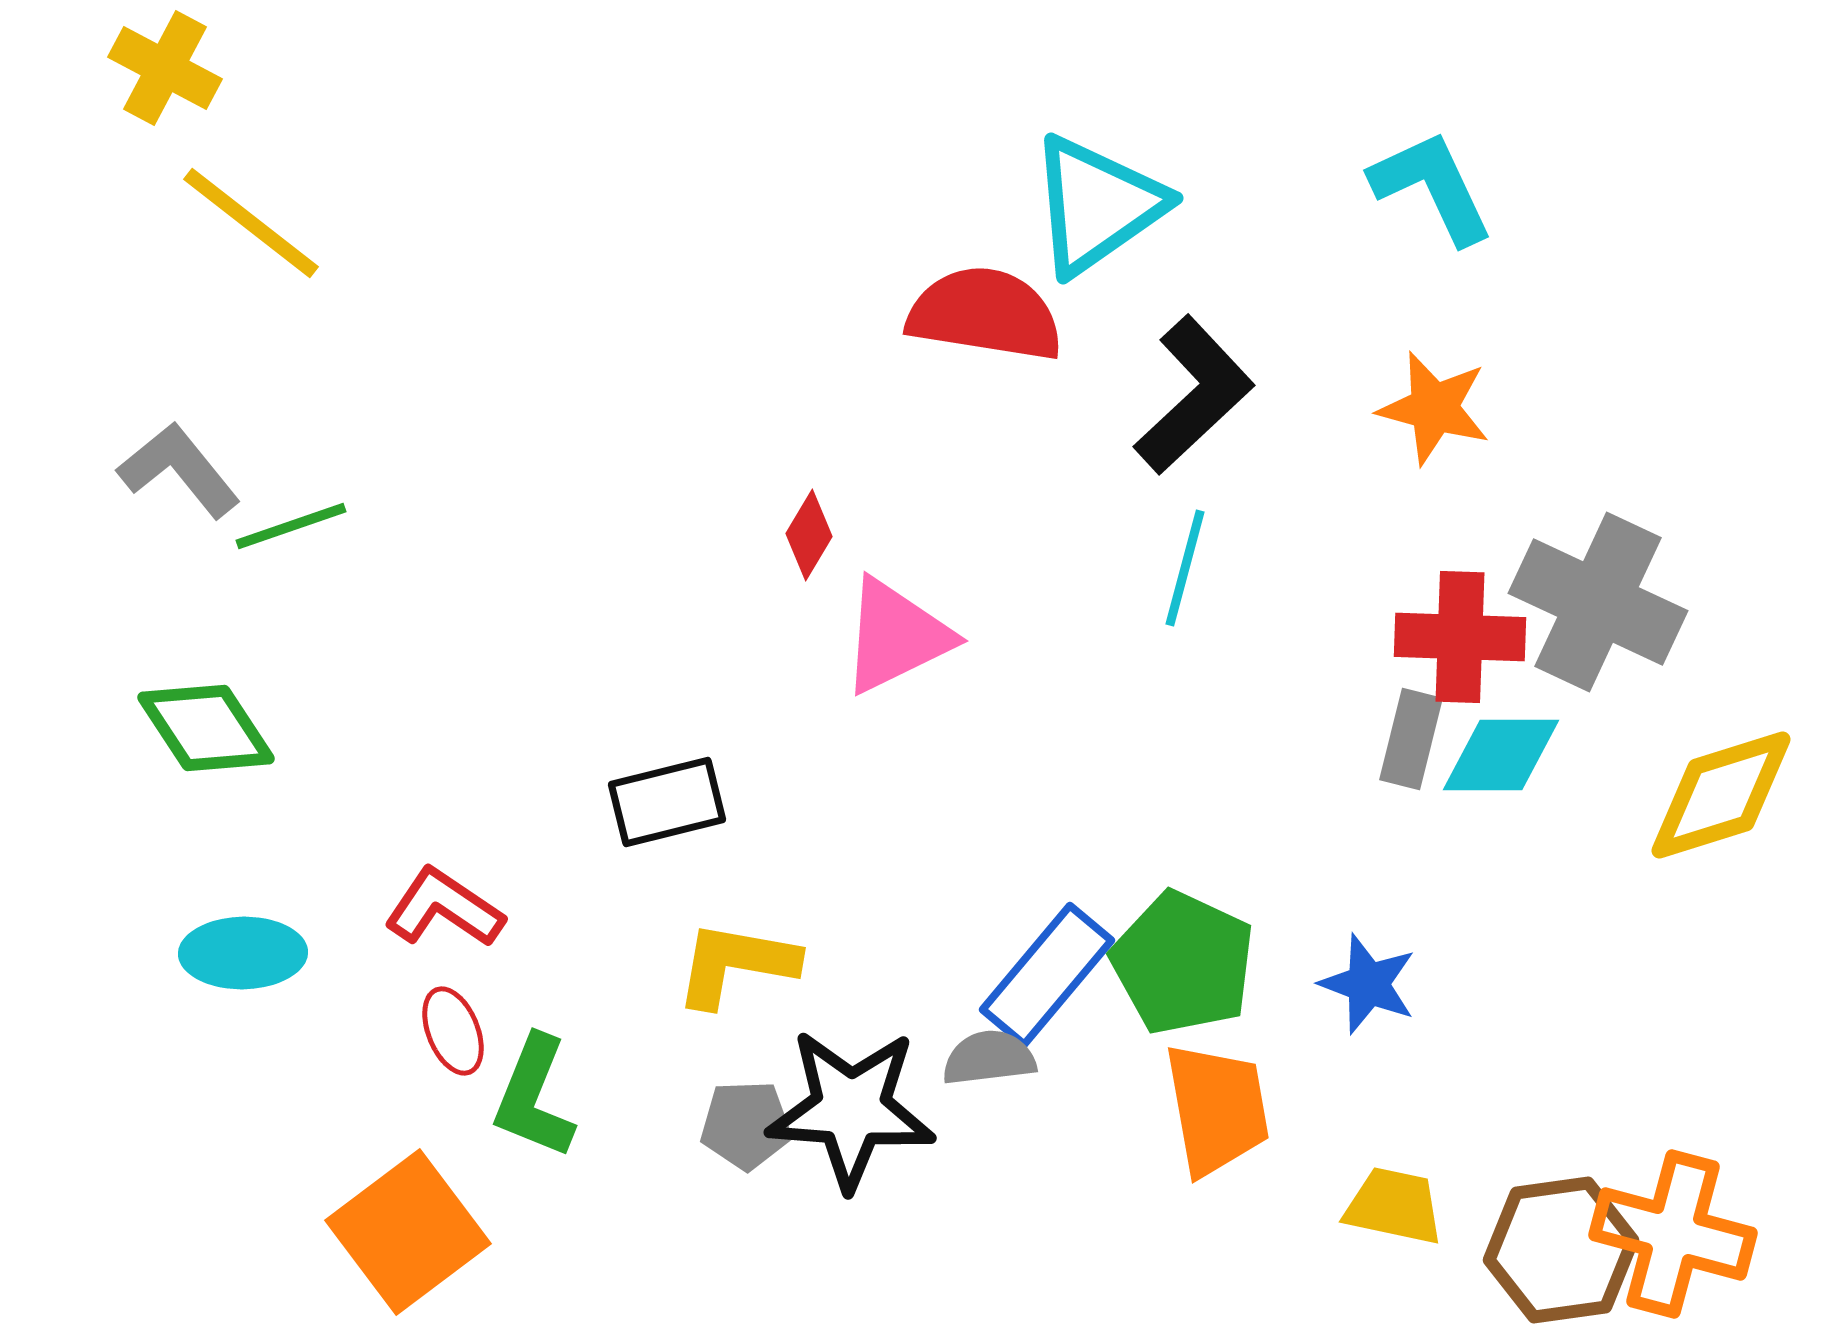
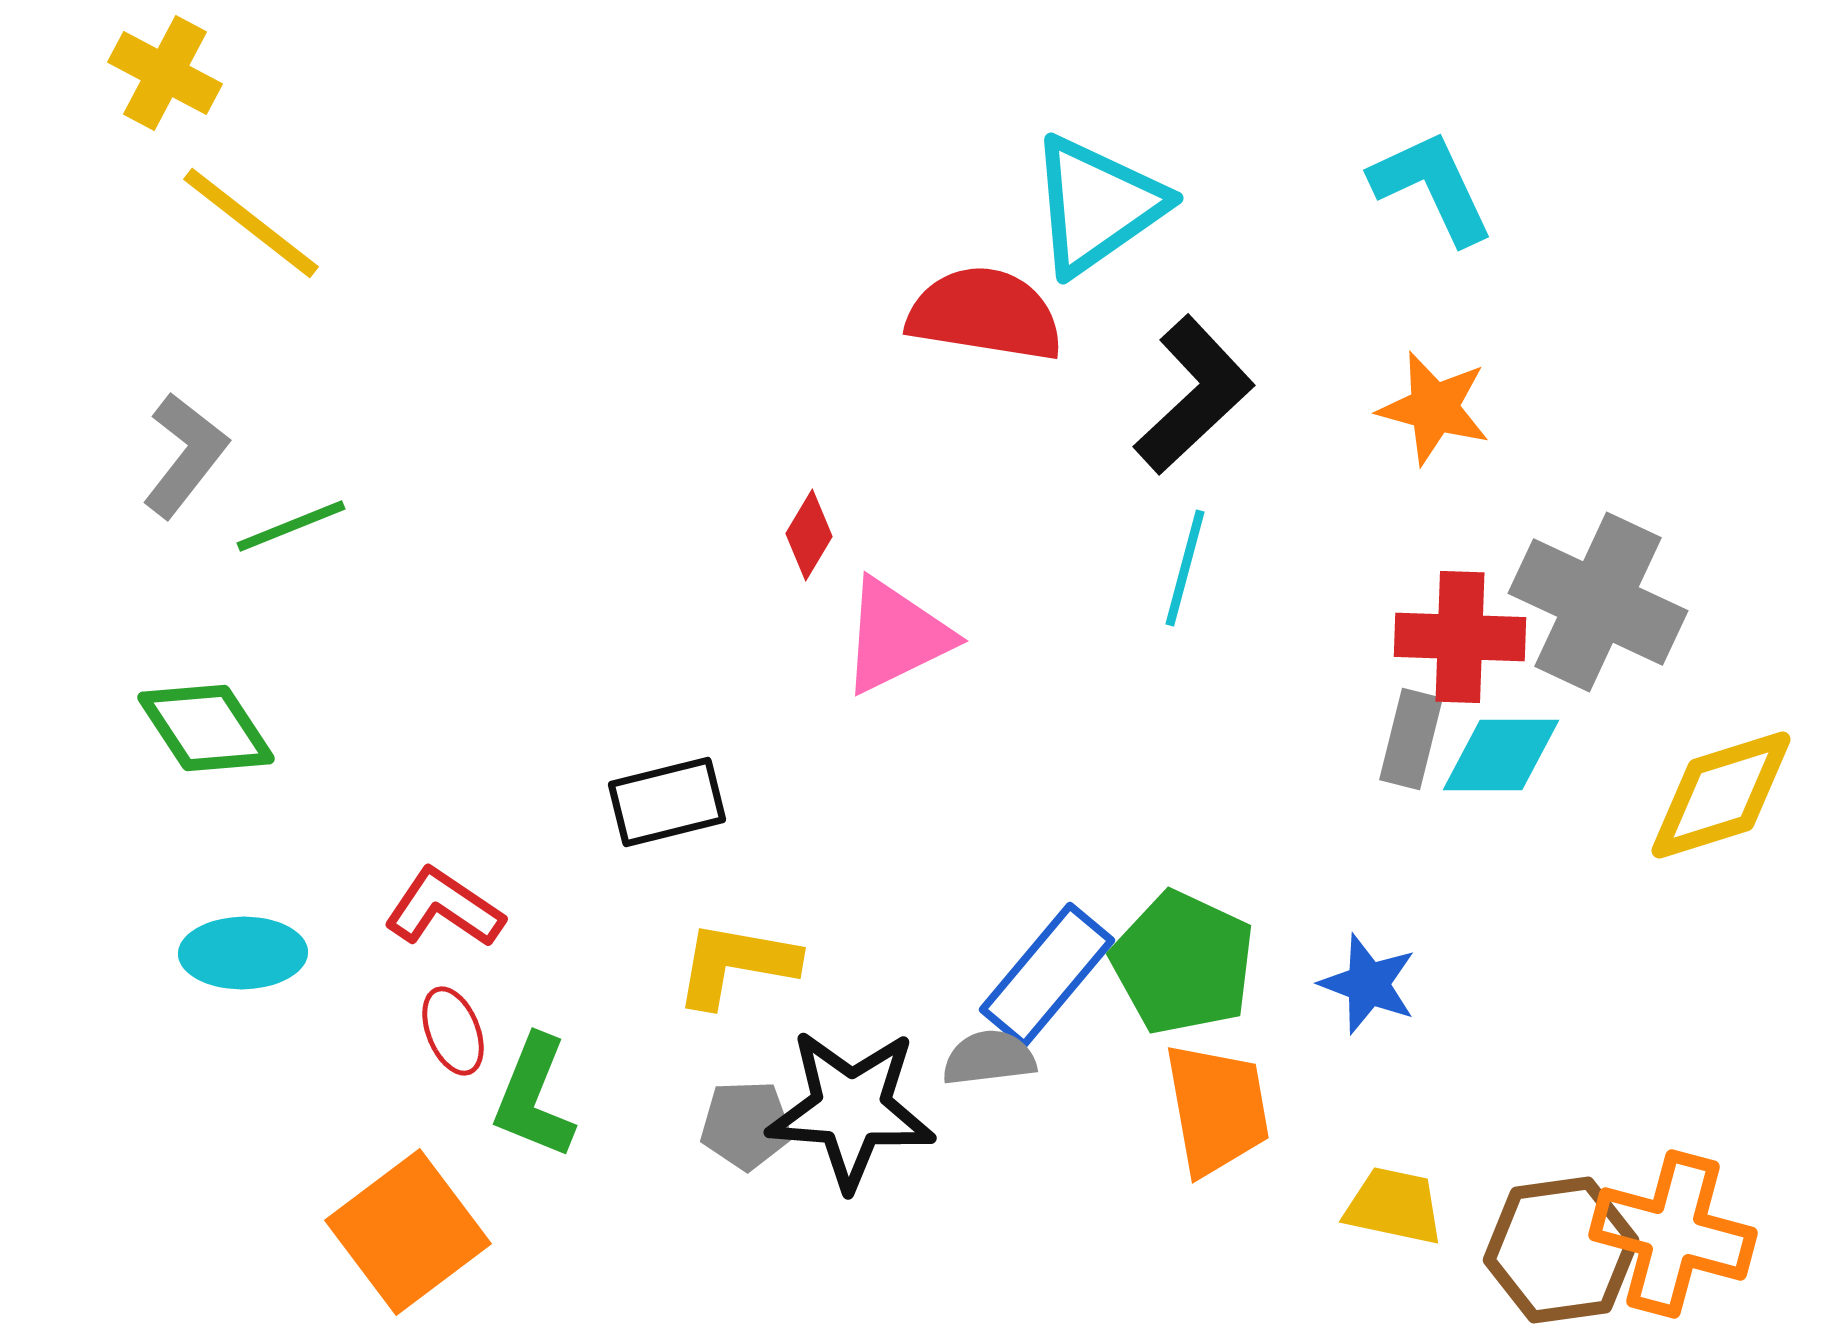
yellow cross: moved 5 px down
gray L-shape: moved 6 px right, 15 px up; rotated 77 degrees clockwise
green line: rotated 3 degrees counterclockwise
